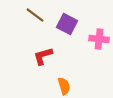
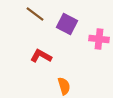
brown line: moved 1 px up
red L-shape: moved 2 px left; rotated 45 degrees clockwise
